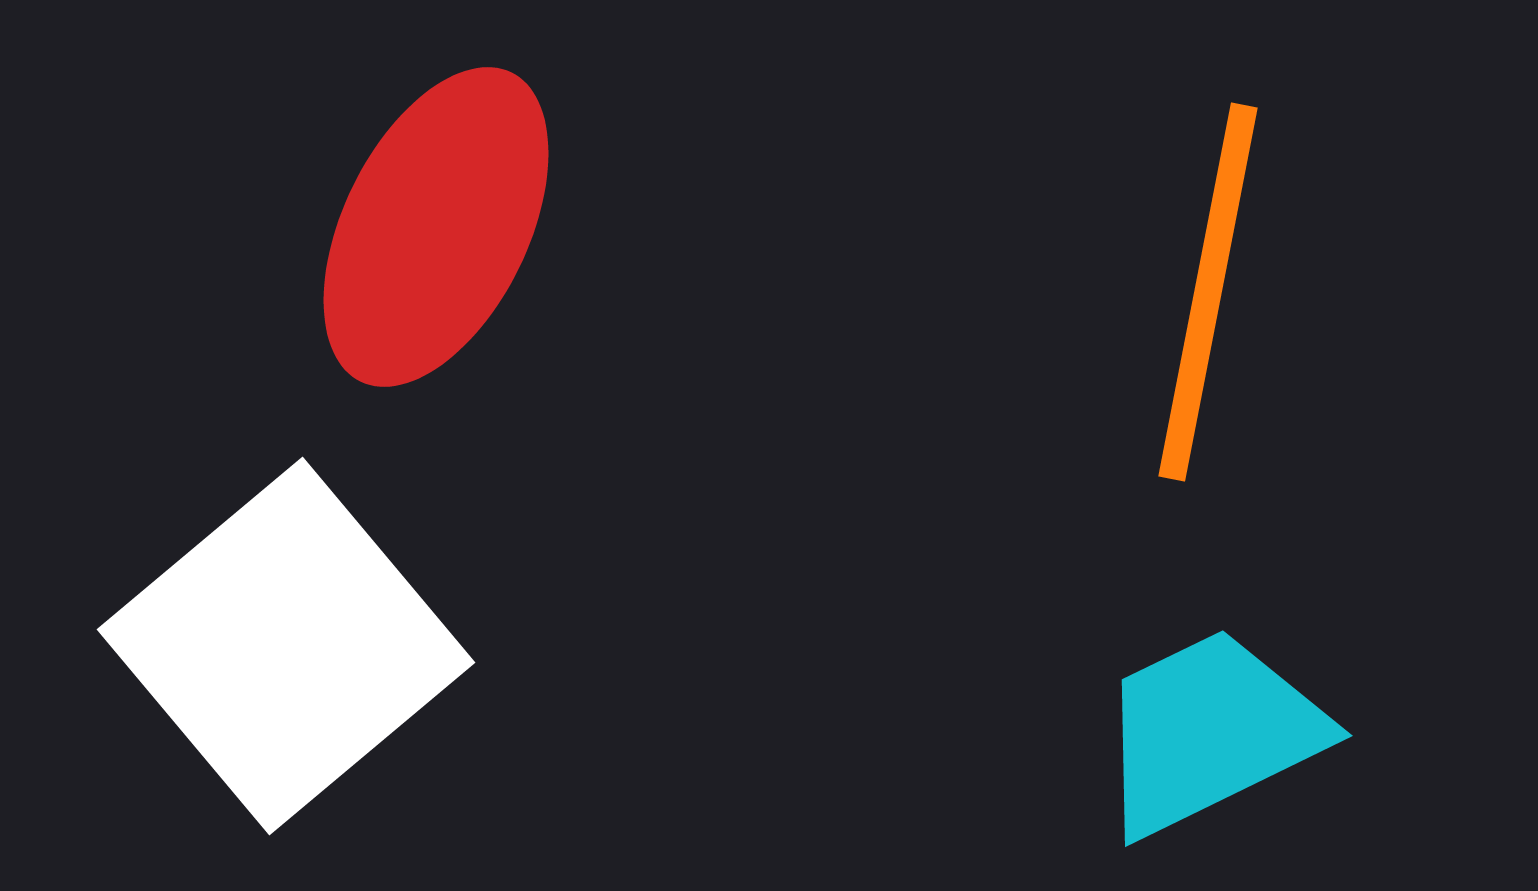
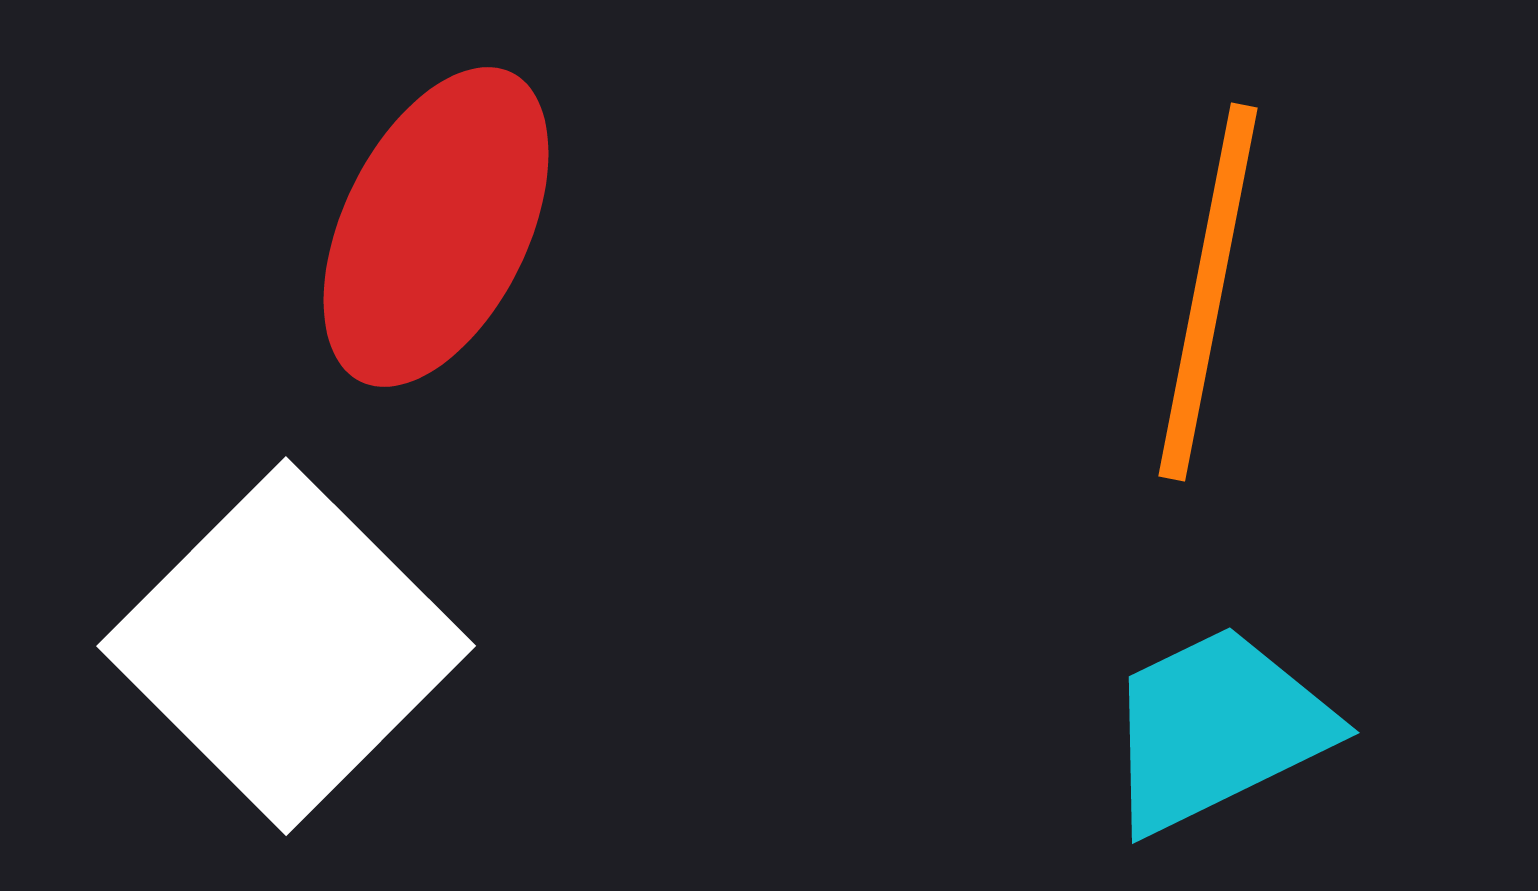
white square: rotated 5 degrees counterclockwise
cyan trapezoid: moved 7 px right, 3 px up
